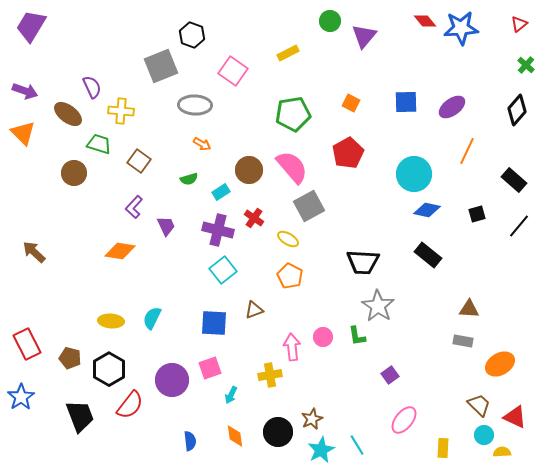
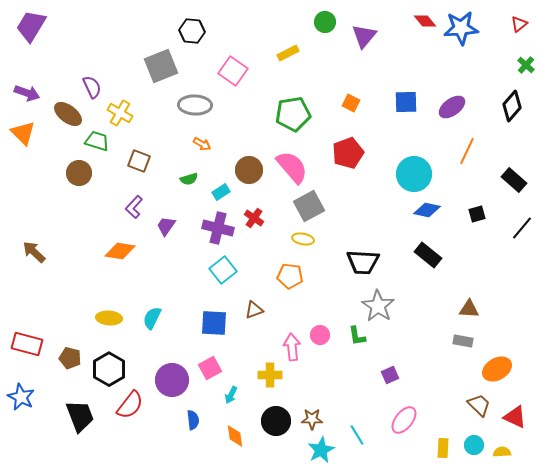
green circle at (330, 21): moved 5 px left, 1 px down
black hexagon at (192, 35): moved 4 px up; rotated 15 degrees counterclockwise
purple arrow at (25, 91): moved 2 px right, 2 px down
black diamond at (517, 110): moved 5 px left, 4 px up
yellow cross at (121, 111): moved 1 px left, 2 px down; rotated 25 degrees clockwise
green trapezoid at (99, 144): moved 2 px left, 3 px up
red pentagon at (348, 153): rotated 8 degrees clockwise
brown square at (139, 161): rotated 15 degrees counterclockwise
brown circle at (74, 173): moved 5 px right
purple trapezoid at (166, 226): rotated 120 degrees counterclockwise
black line at (519, 226): moved 3 px right, 2 px down
purple cross at (218, 230): moved 2 px up
yellow ellipse at (288, 239): moved 15 px right; rotated 20 degrees counterclockwise
orange pentagon at (290, 276): rotated 20 degrees counterclockwise
yellow ellipse at (111, 321): moved 2 px left, 3 px up
pink circle at (323, 337): moved 3 px left, 2 px up
red rectangle at (27, 344): rotated 48 degrees counterclockwise
orange ellipse at (500, 364): moved 3 px left, 5 px down
pink square at (210, 368): rotated 10 degrees counterclockwise
yellow cross at (270, 375): rotated 10 degrees clockwise
purple square at (390, 375): rotated 12 degrees clockwise
blue star at (21, 397): rotated 12 degrees counterclockwise
brown star at (312, 419): rotated 25 degrees clockwise
black circle at (278, 432): moved 2 px left, 11 px up
cyan circle at (484, 435): moved 10 px left, 10 px down
blue semicircle at (190, 441): moved 3 px right, 21 px up
cyan line at (357, 445): moved 10 px up
